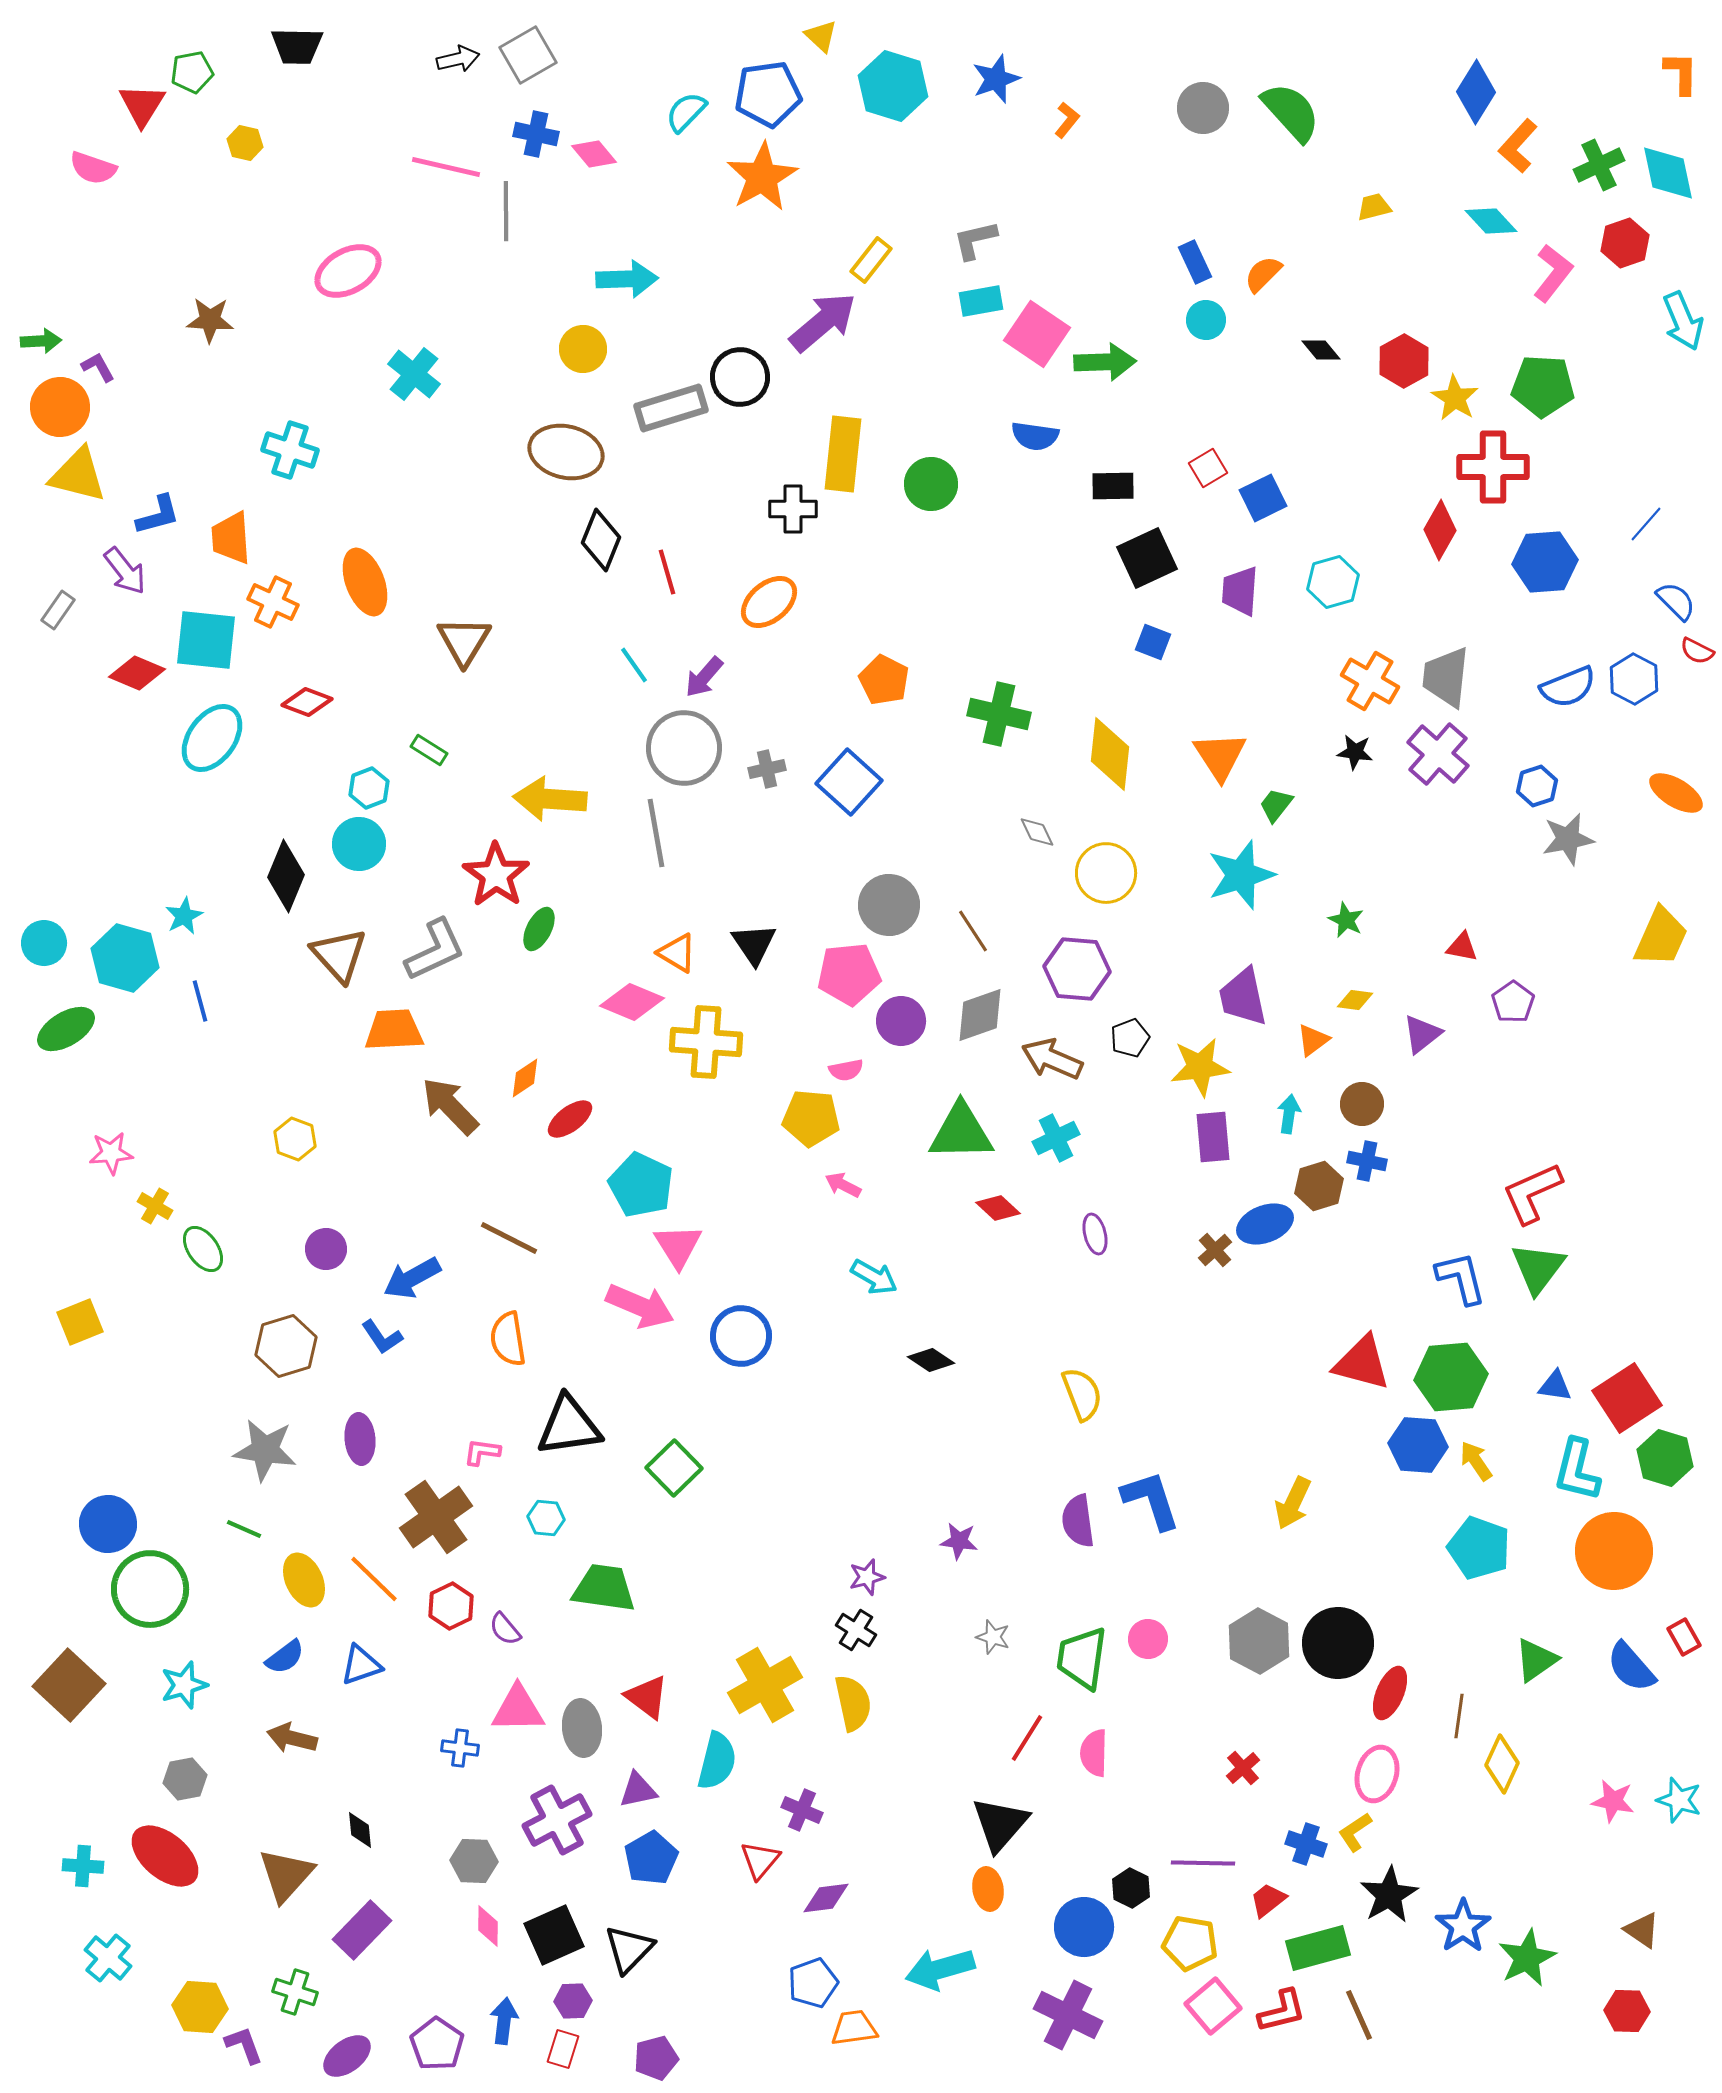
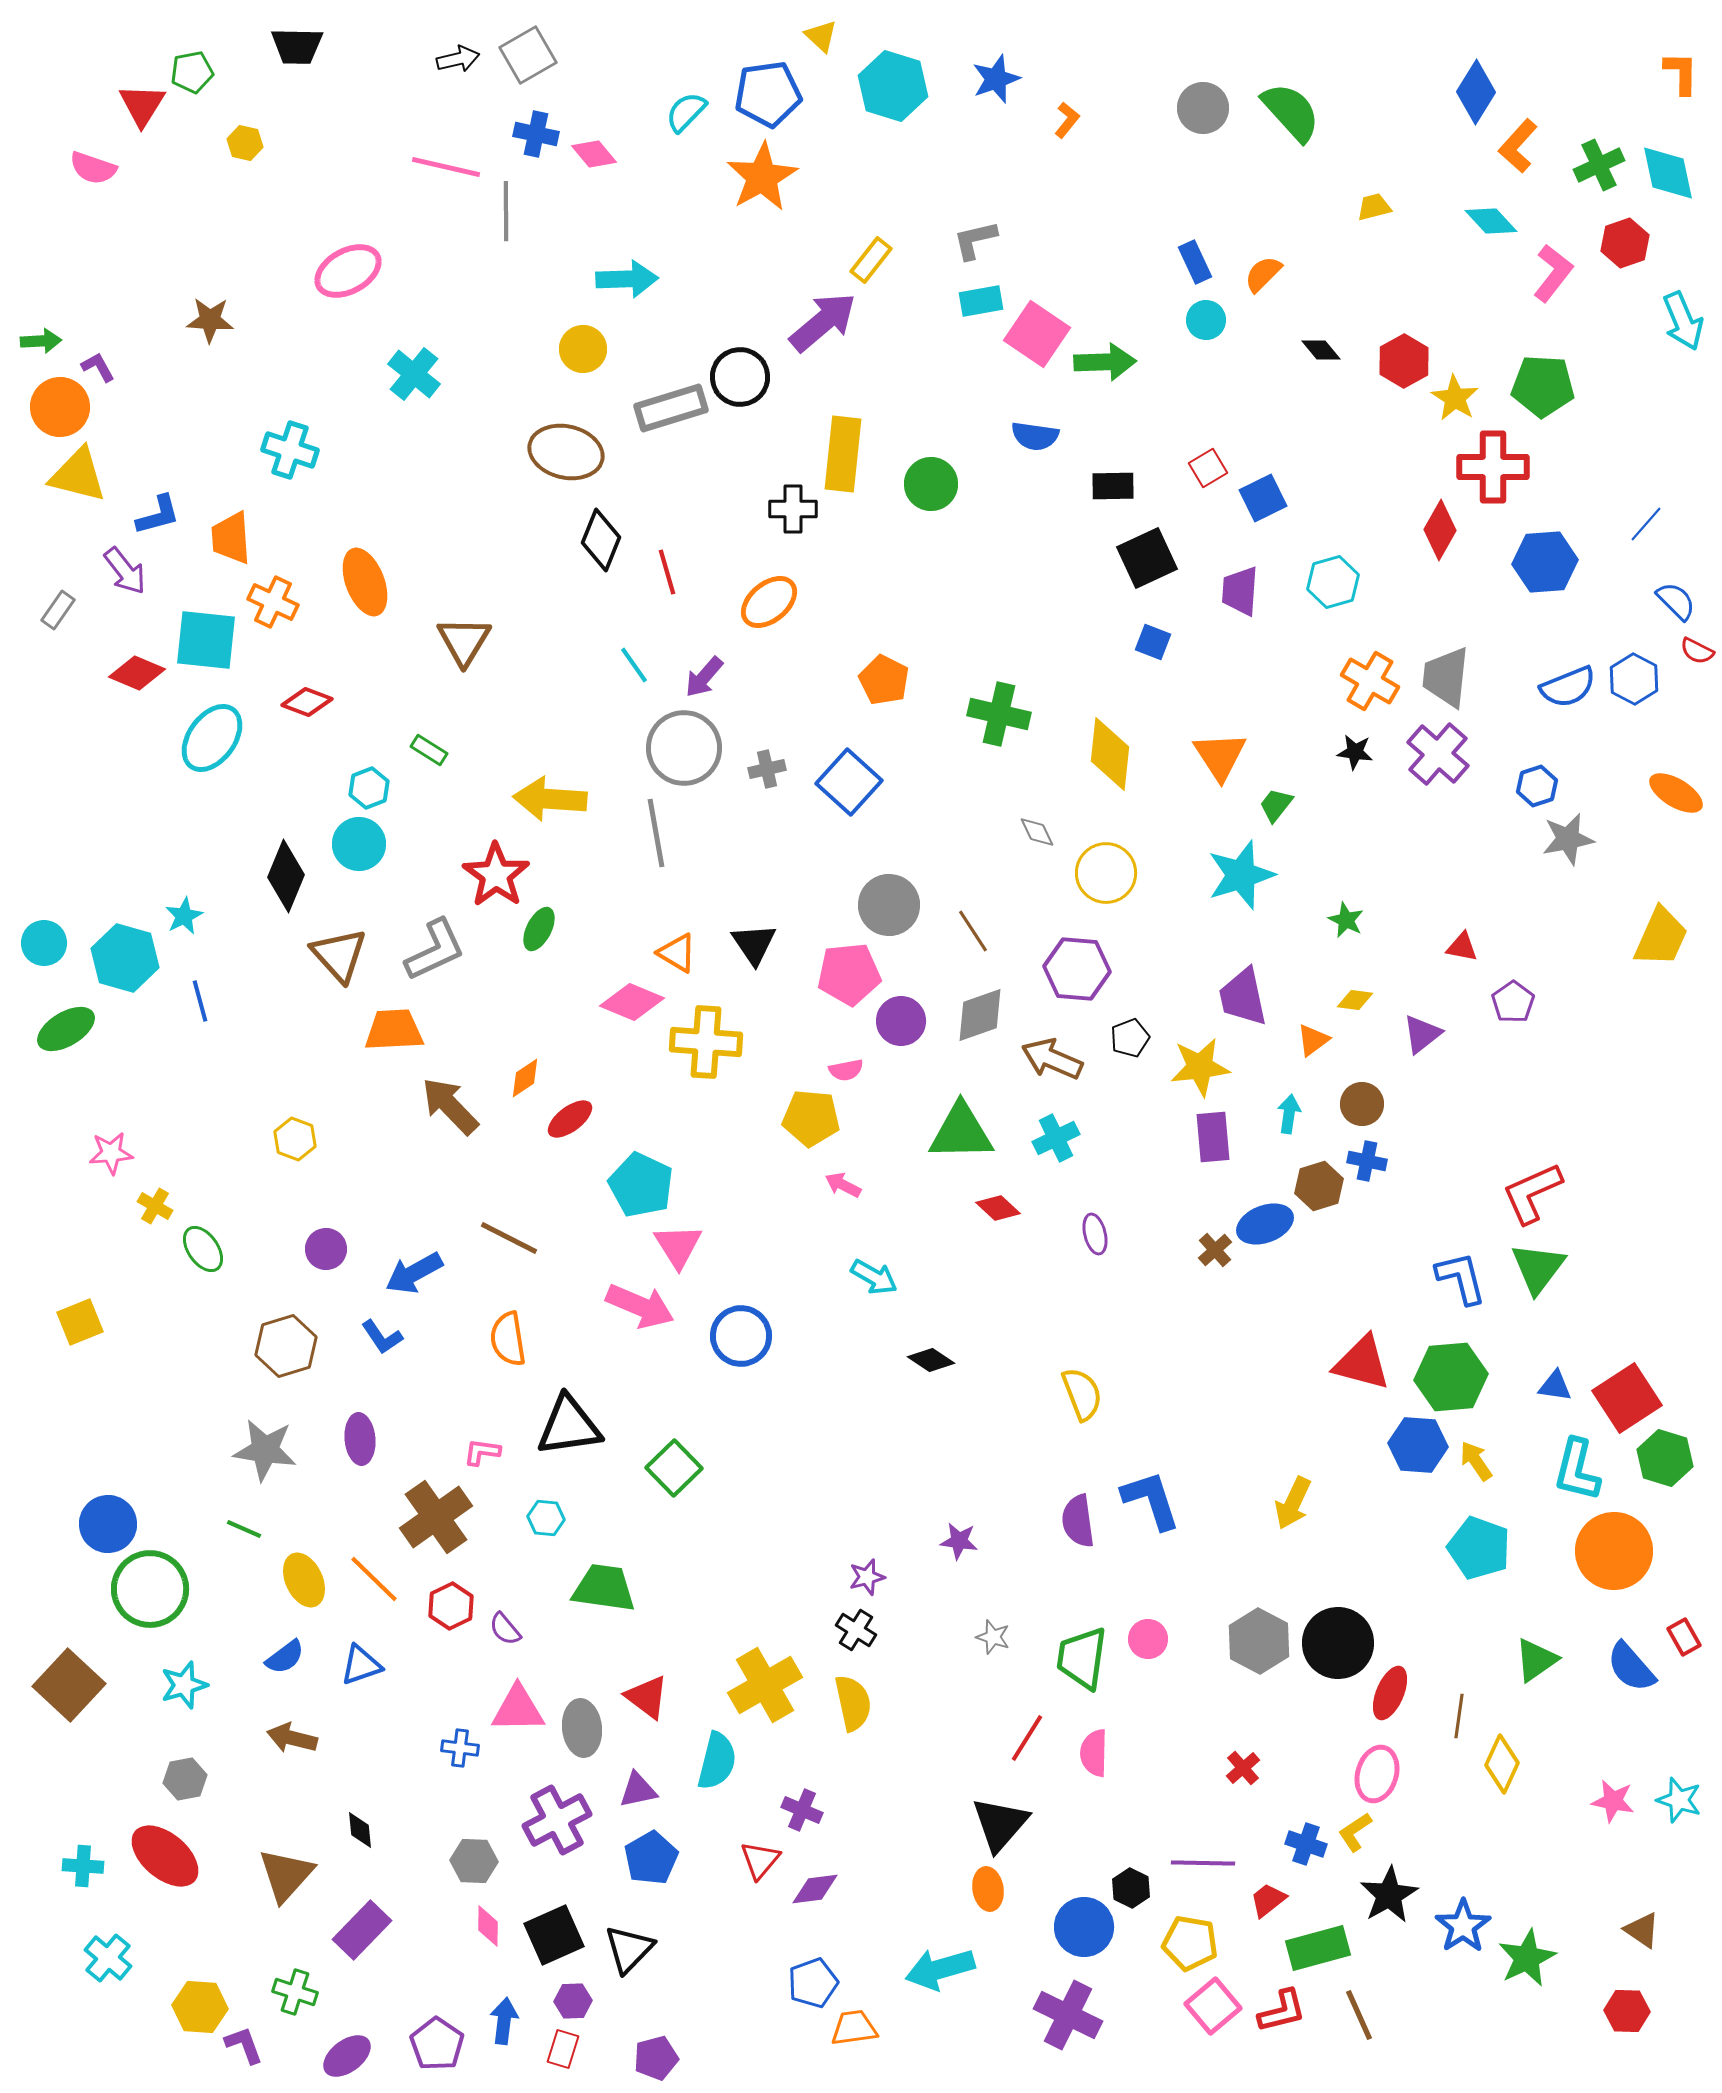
blue arrow at (412, 1278): moved 2 px right, 5 px up
purple diamond at (826, 1898): moved 11 px left, 9 px up
